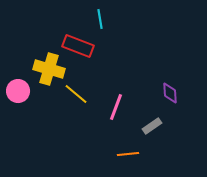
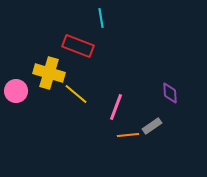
cyan line: moved 1 px right, 1 px up
yellow cross: moved 4 px down
pink circle: moved 2 px left
orange line: moved 19 px up
